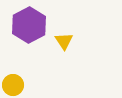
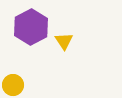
purple hexagon: moved 2 px right, 2 px down
